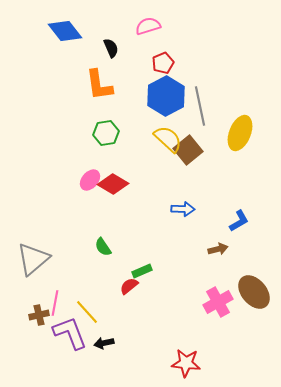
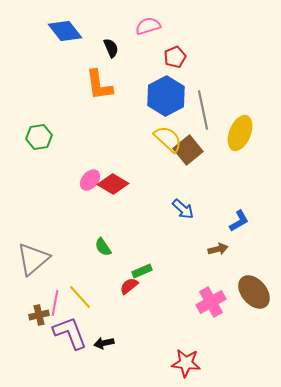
red pentagon: moved 12 px right, 6 px up
gray line: moved 3 px right, 4 px down
green hexagon: moved 67 px left, 4 px down
blue arrow: rotated 40 degrees clockwise
pink cross: moved 7 px left
yellow line: moved 7 px left, 15 px up
